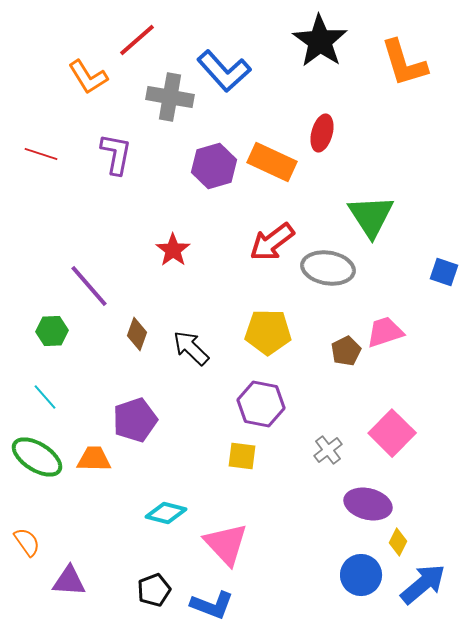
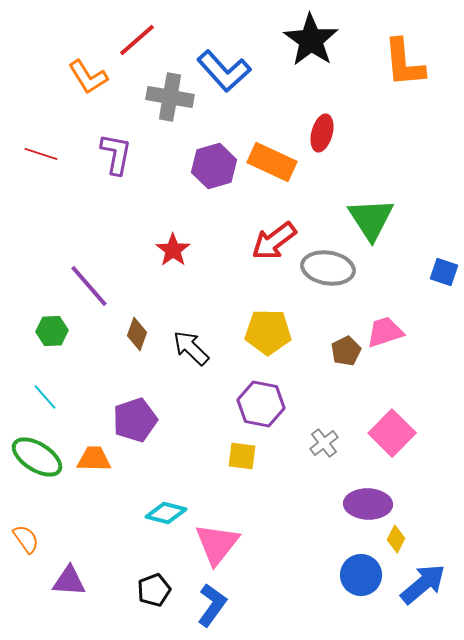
black star at (320, 41): moved 9 px left, 1 px up
orange L-shape at (404, 63): rotated 12 degrees clockwise
green triangle at (371, 216): moved 3 px down
red arrow at (272, 242): moved 2 px right, 1 px up
gray cross at (328, 450): moved 4 px left, 7 px up
purple ellipse at (368, 504): rotated 12 degrees counterclockwise
orange semicircle at (27, 542): moved 1 px left, 3 px up
yellow diamond at (398, 542): moved 2 px left, 3 px up
pink triangle at (226, 544): moved 9 px left; rotated 21 degrees clockwise
blue L-shape at (212, 605): rotated 75 degrees counterclockwise
